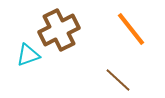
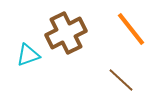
brown cross: moved 7 px right, 3 px down
brown line: moved 3 px right
